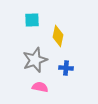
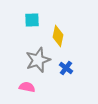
gray star: moved 3 px right
blue cross: rotated 32 degrees clockwise
pink semicircle: moved 13 px left
